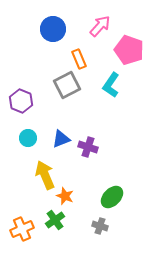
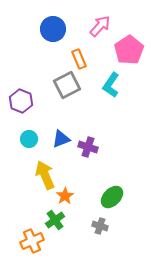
pink pentagon: rotated 20 degrees clockwise
cyan circle: moved 1 px right, 1 px down
orange star: rotated 18 degrees clockwise
orange cross: moved 10 px right, 12 px down
